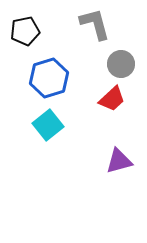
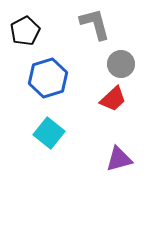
black pentagon: rotated 16 degrees counterclockwise
blue hexagon: moved 1 px left
red trapezoid: moved 1 px right
cyan square: moved 1 px right, 8 px down; rotated 12 degrees counterclockwise
purple triangle: moved 2 px up
